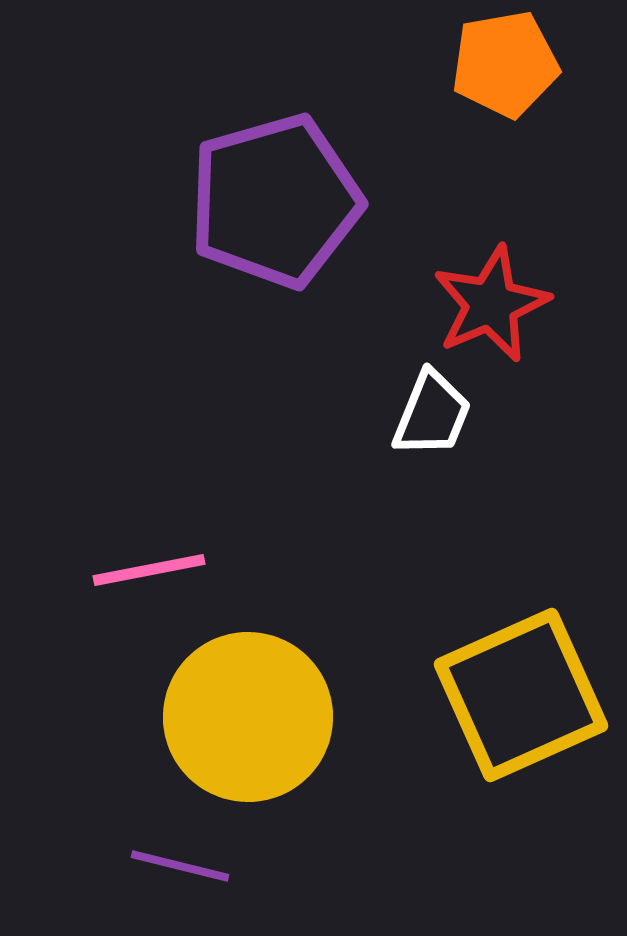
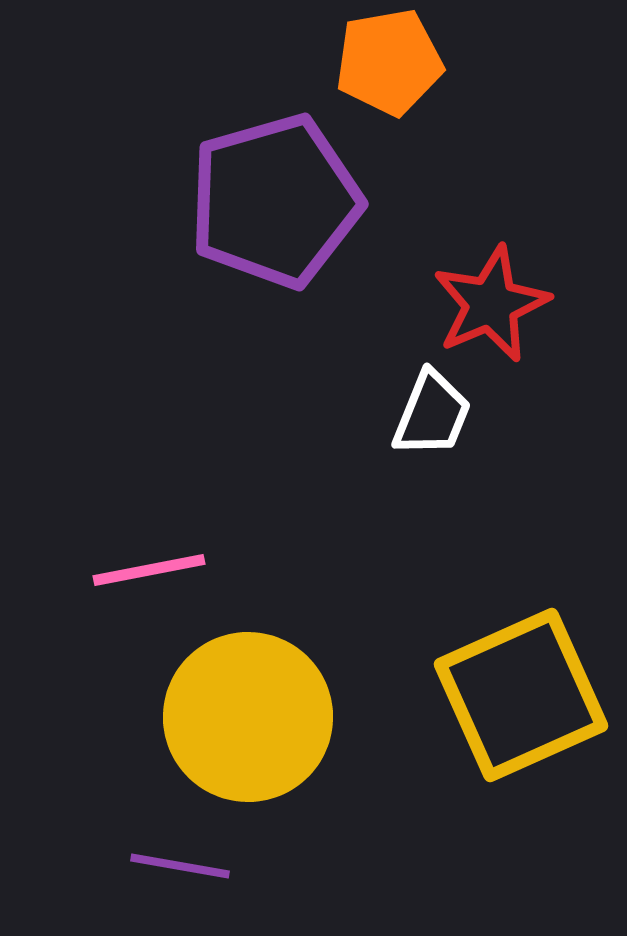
orange pentagon: moved 116 px left, 2 px up
purple line: rotated 4 degrees counterclockwise
